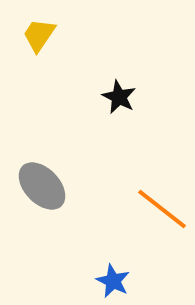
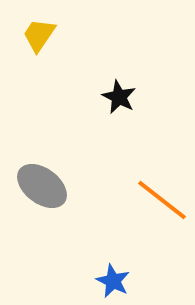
gray ellipse: rotated 9 degrees counterclockwise
orange line: moved 9 px up
